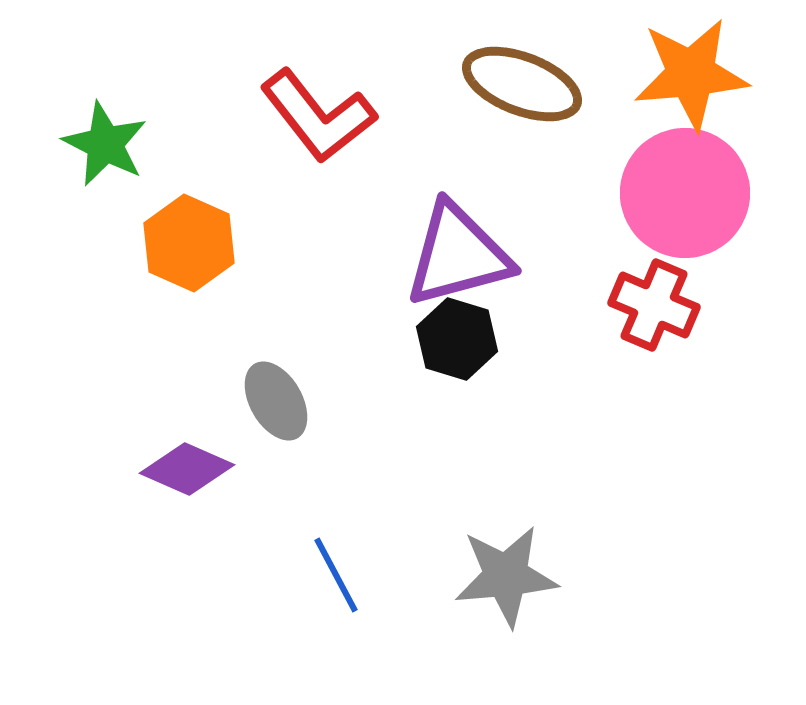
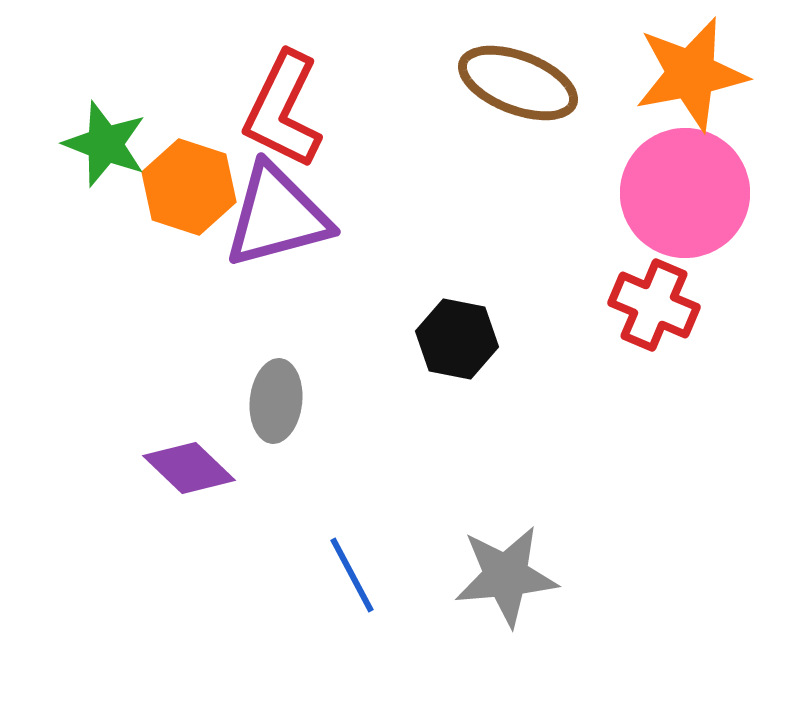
orange star: rotated 6 degrees counterclockwise
brown ellipse: moved 4 px left, 1 px up
red L-shape: moved 35 px left, 6 px up; rotated 64 degrees clockwise
green star: rotated 6 degrees counterclockwise
orange hexagon: moved 56 px up; rotated 6 degrees counterclockwise
purple triangle: moved 181 px left, 39 px up
black hexagon: rotated 6 degrees counterclockwise
gray ellipse: rotated 36 degrees clockwise
purple diamond: moved 2 px right, 1 px up; rotated 20 degrees clockwise
blue line: moved 16 px right
